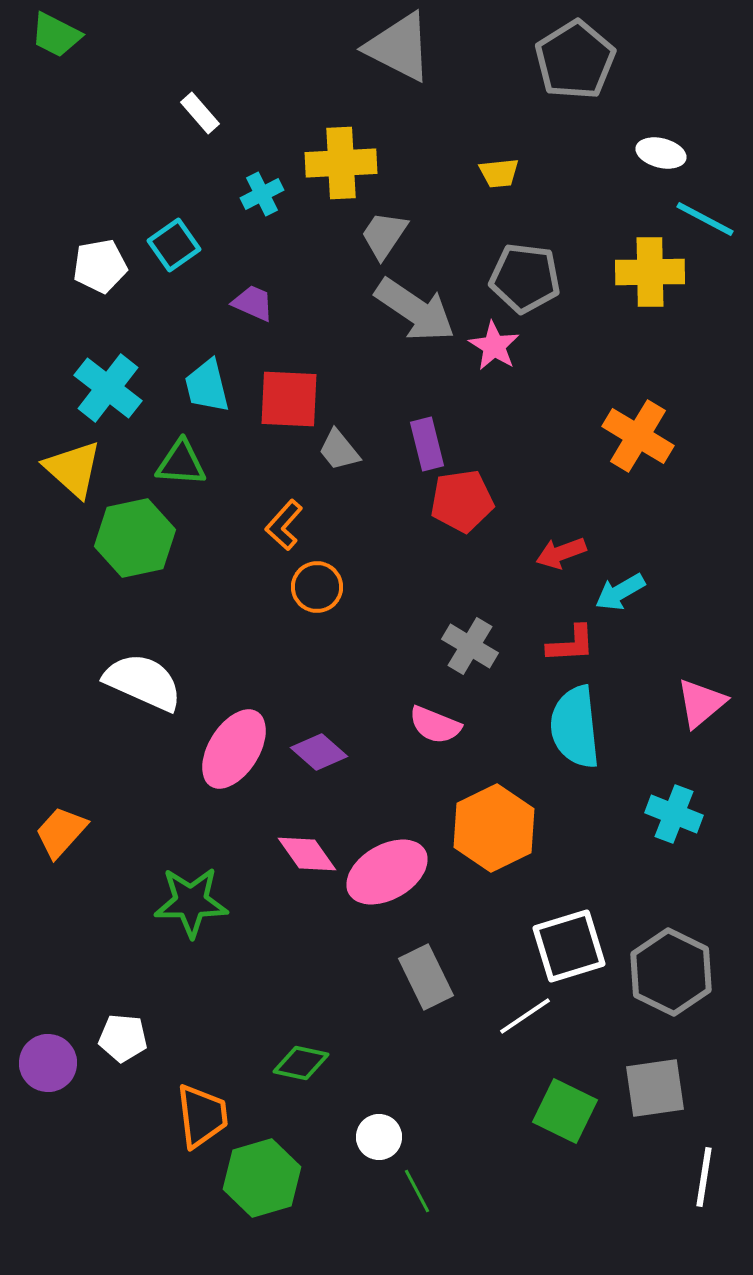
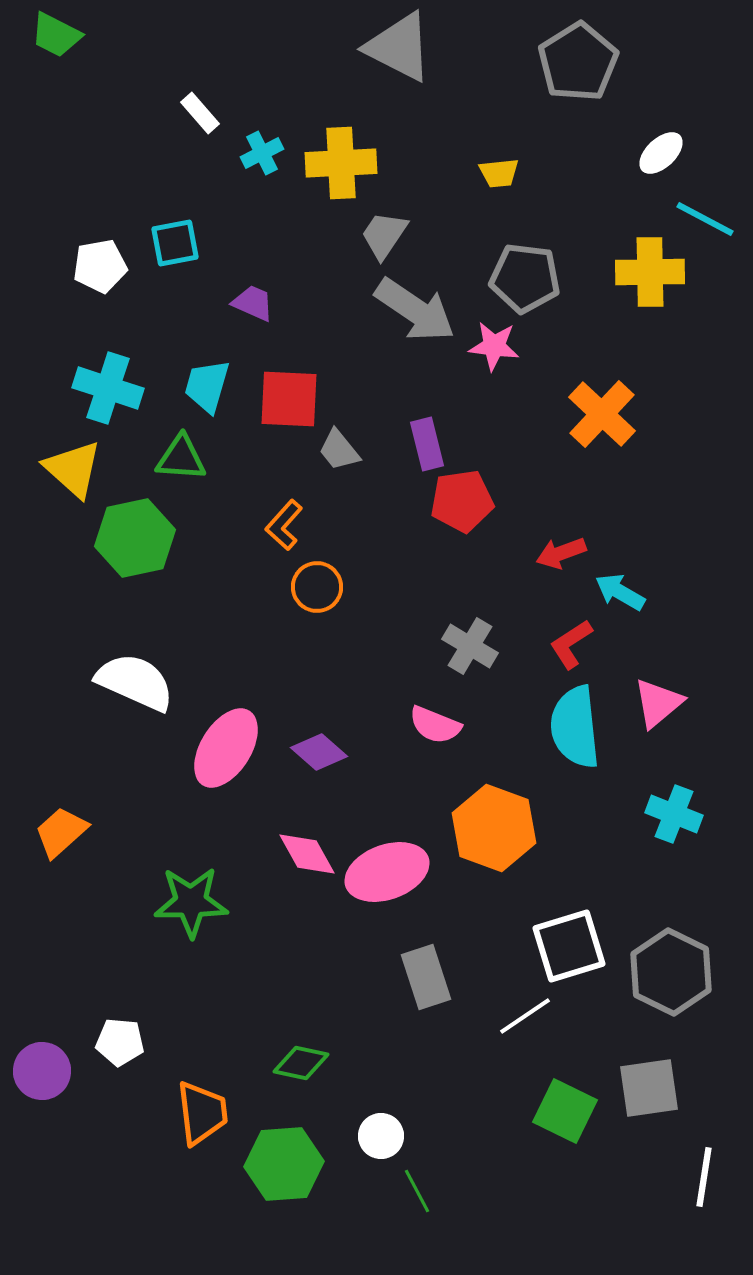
gray pentagon at (575, 60): moved 3 px right, 2 px down
white ellipse at (661, 153): rotated 57 degrees counterclockwise
cyan cross at (262, 194): moved 41 px up
cyan square at (174, 245): moved 1 px right, 2 px up; rotated 24 degrees clockwise
pink star at (494, 346): rotated 24 degrees counterclockwise
cyan trapezoid at (207, 386): rotated 30 degrees clockwise
cyan cross at (108, 388): rotated 20 degrees counterclockwise
orange cross at (638, 436): moved 36 px left, 22 px up; rotated 12 degrees clockwise
green triangle at (181, 463): moved 5 px up
cyan arrow at (620, 592): rotated 60 degrees clockwise
red L-shape at (571, 644): rotated 150 degrees clockwise
white semicircle at (143, 682): moved 8 px left
pink triangle at (701, 703): moved 43 px left
pink ellipse at (234, 749): moved 8 px left, 1 px up
orange hexagon at (494, 828): rotated 14 degrees counterclockwise
orange trapezoid at (61, 832): rotated 6 degrees clockwise
pink diamond at (307, 854): rotated 6 degrees clockwise
pink ellipse at (387, 872): rotated 10 degrees clockwise
gray rectangle at (426, 977): rotated 8 degrees clockwise
white pentagon at (123, 1038): moved 3 px left, 4 px down
purple circle at (48, 1063): moved 6 px left, 8 px down
gray square at (655, 1088): moved 6 px left
orange trapezoid at (202, 1116): moved 3 px up
white circle at (379, 1137): moved 2 px right, 1 px up
green hexagon at (262, 1178): moved 22 px right, 14 px up; rotated 12 degrees clockwise
